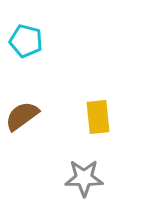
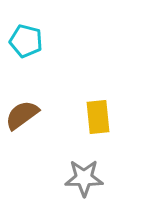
brown semicircle: moved 1 px up
